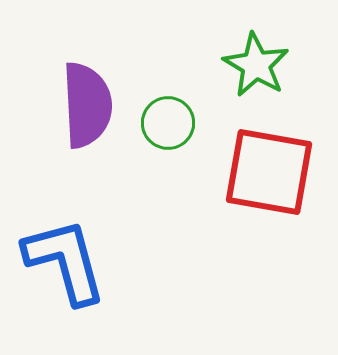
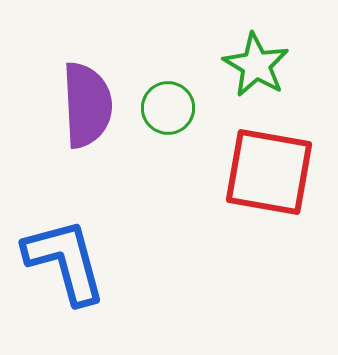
green circle: moved 15 px up
